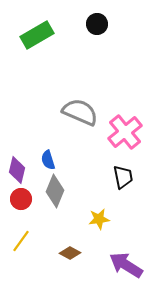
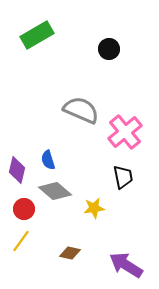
black circle: moved 12 px right, 25 px down
gray semicircle: moved 1 px right, 2 px up
gray diamond: rotated 72 degrees counterclockwise
red circle: moved 3 px right, 10 px down
yellow star: moved 5 px left, 11 px up
brown diamond: rotated 15 degrees counterclockwise
